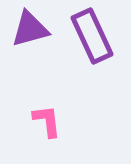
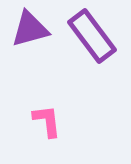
purple rectangle: rotated 12 degrees counterclockwise
